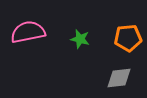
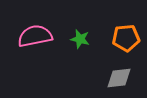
pink semicircle: moved 7 px right, 4 px down
orange pentagon: moved 2 px left
